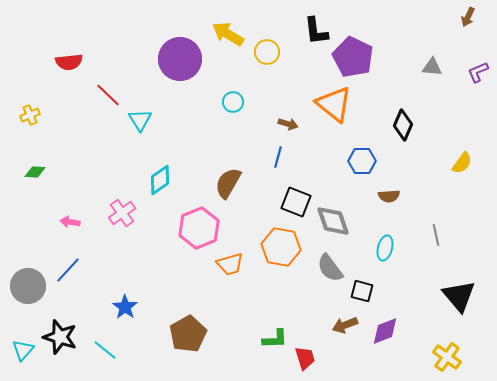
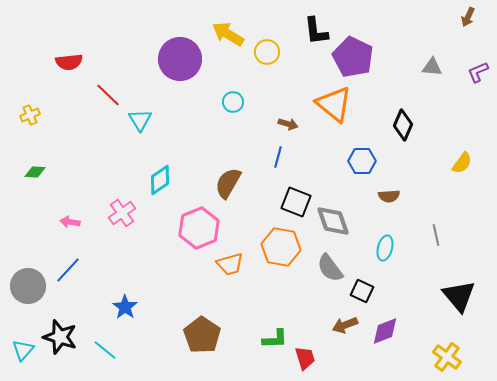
black square at (362, 291): rotated 10 degrees clockwise
brown pentagon at (188, 334): moved 14 px right, 1 px down; rotated 9 degrees counterclockwise
